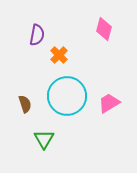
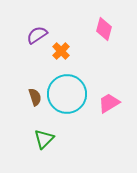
purple semicircle: rotated 135 degrees counterclockwise
orange cross: moved 2 px right, 4 px up
cyan circle: moved 2 px up
brown semicircle: moved 10 px right, 7 px up
green triangle: rotated 15 degrees clockwise
